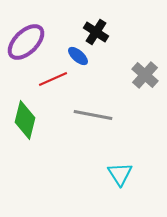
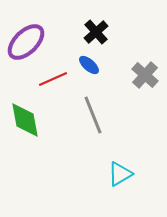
black cross: rotated 15 degrees clockwise
blue ellipse: moved 11 px right, 9 px down
gray line: rotated 57 degrees clockwise
green diamond: rotated 24 degrees counterclockwise
cyan triangle: rotated 32 degrees clockwise
